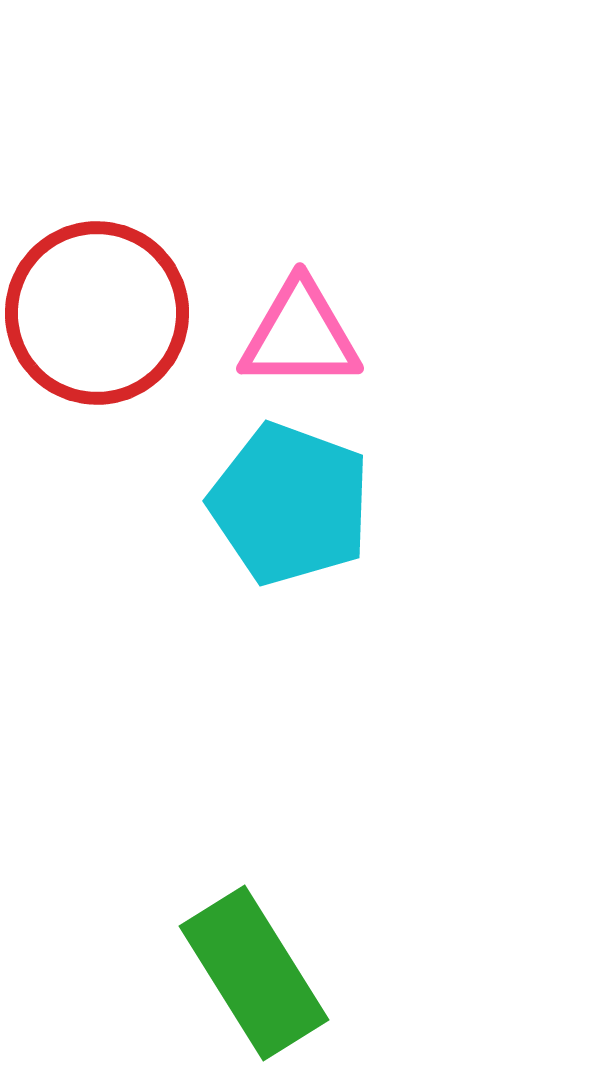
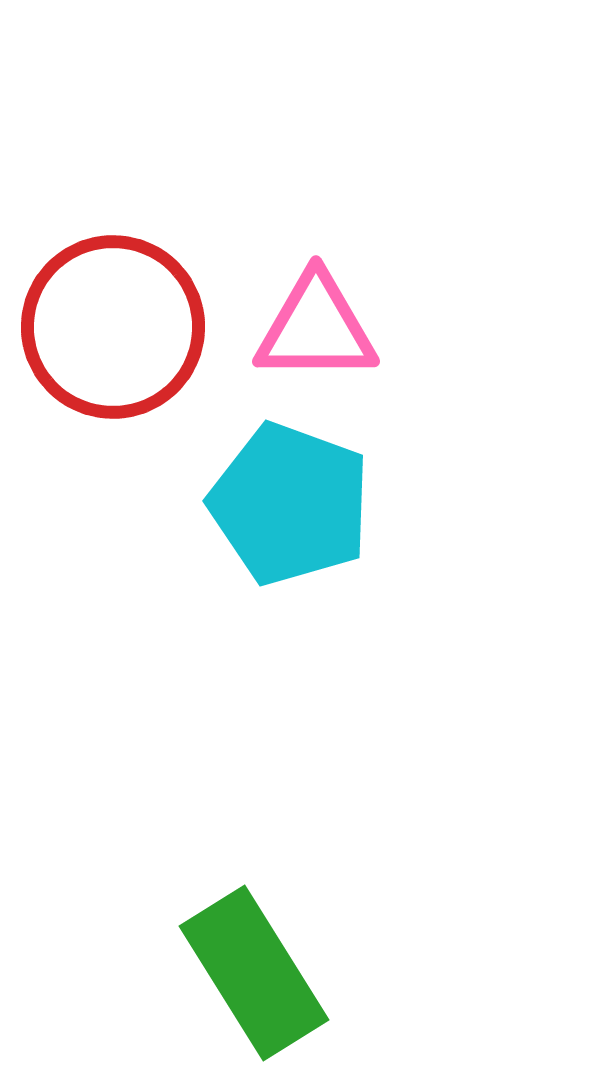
red circle: moved 16 px right, 14 px down
pink triangle: moved 16 px right, 7 px up
